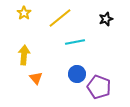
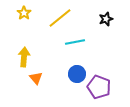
yellow arrow: moved 2 px down
